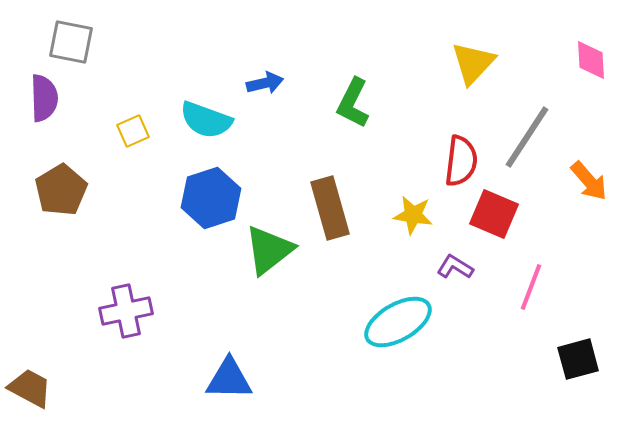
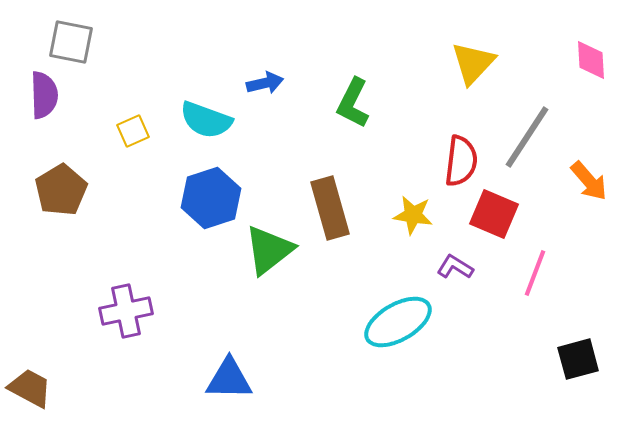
purple semicircle: moved 3 px up
pink line: moved 4 px right, 14 px up
